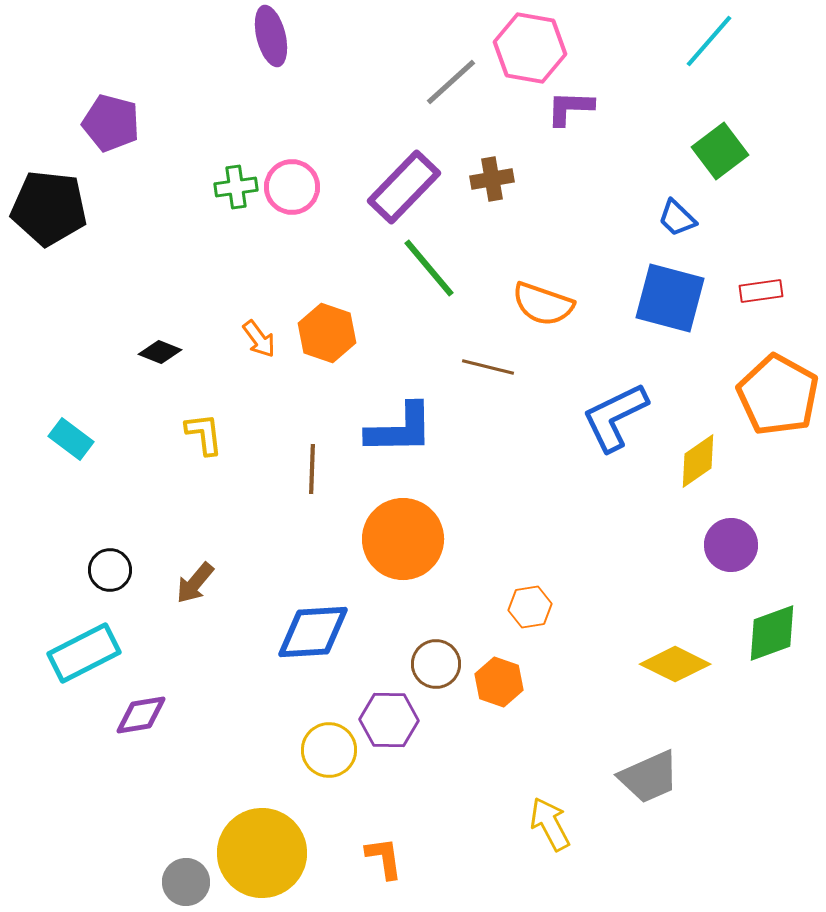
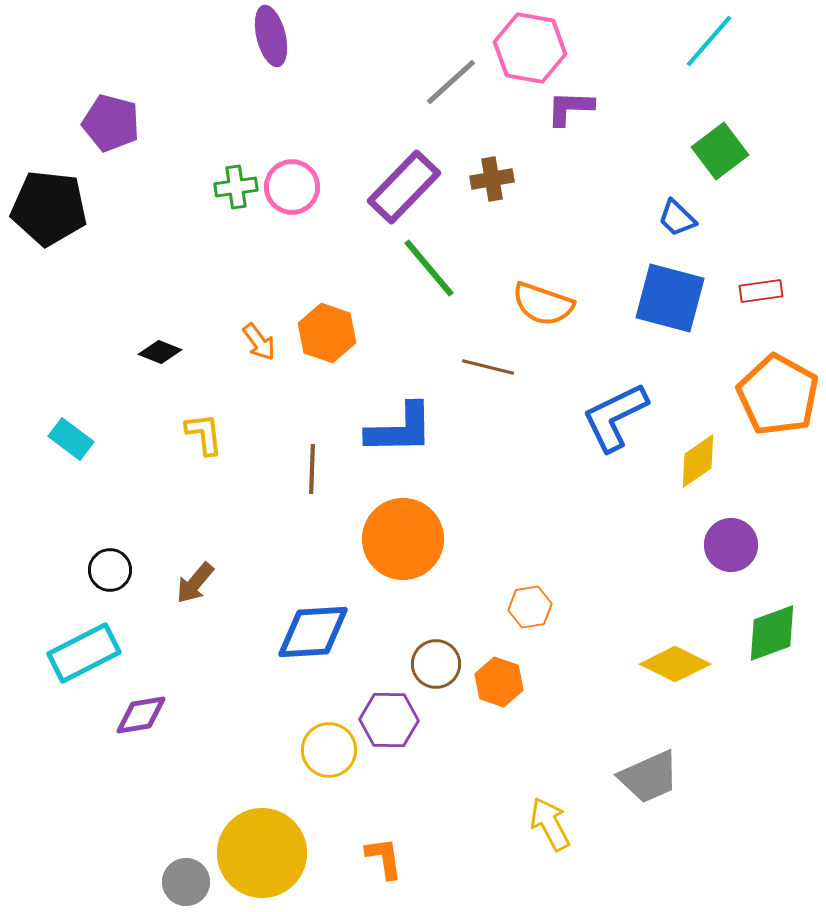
orange arrow at (259, 339): moved 3 px down
